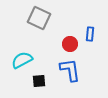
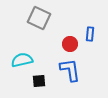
cyan semicircle: rotated 15 degrees clockwise
